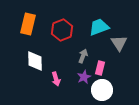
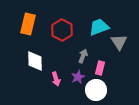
red hexagon: rotated 10 degrees counterclockwise
gray triangle: moved 1 px up
purple star: moved 6 px left
white circle: moved 6 px left
